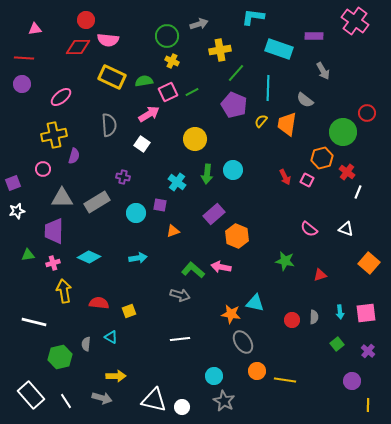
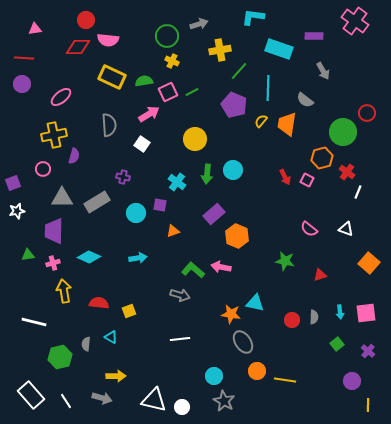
green line at (236, 73): moved 3 px right, 2 px up
